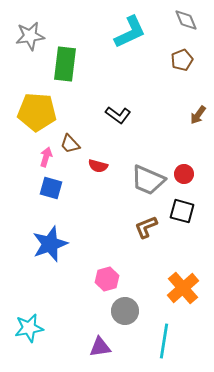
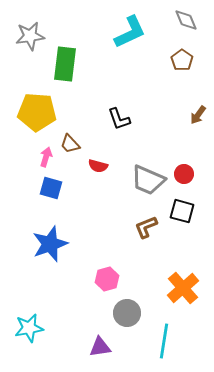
brown pentagon: rotated 15 degrees counterclockwise
black L-shape: moved 1 px right, 4 px down; rotated 35 degrees clockwise
gray circle: moved 2 px right, 2 px down
